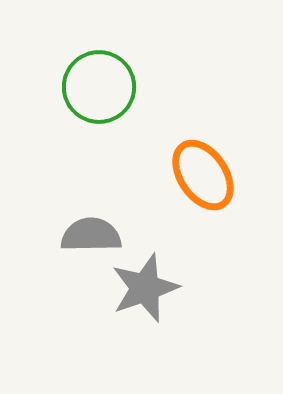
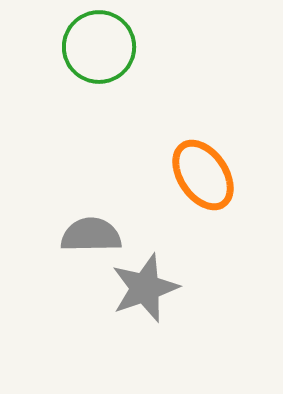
green circle: moved 40 px up
